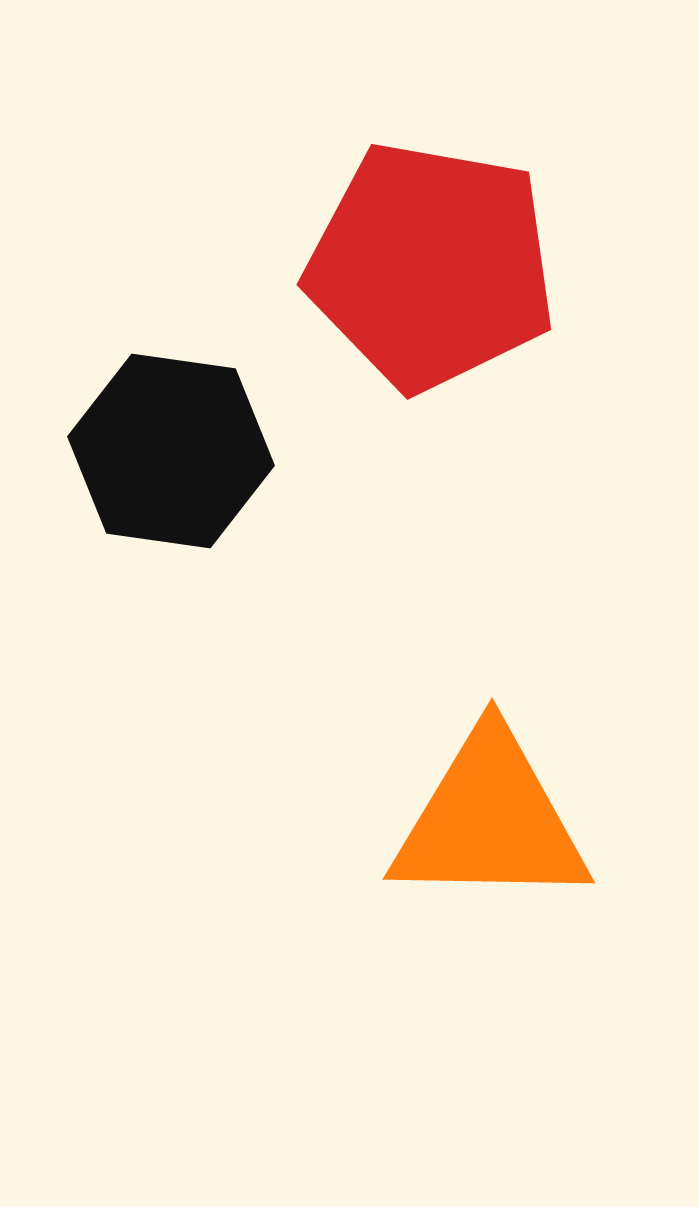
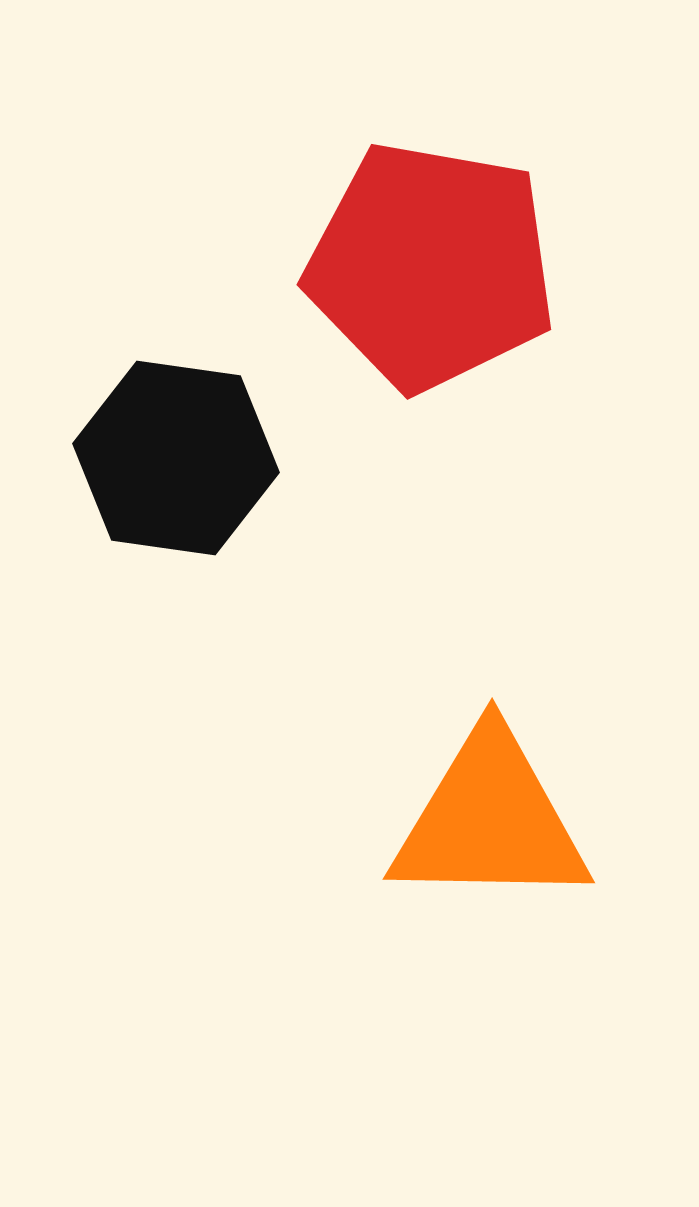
black hexagon: moved 5 px right, 7 px down
